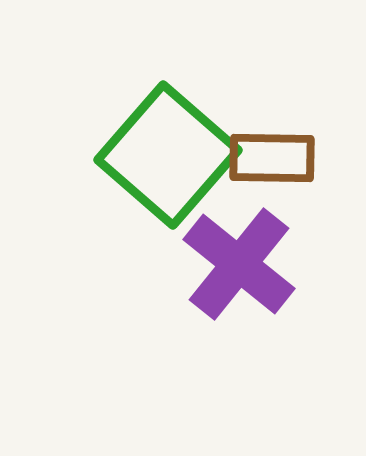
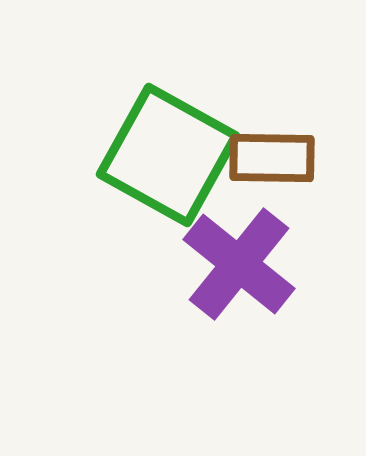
green square: rotated 12 degrees counterclockwise
